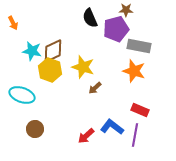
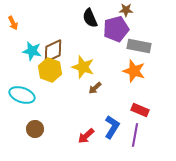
blue L-shape: rotated 85 degrees clockwise
